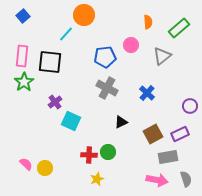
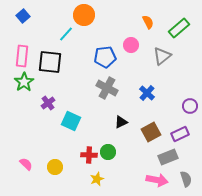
orange semicircle: rotated 24 degrees counterclockwise
purple cross: moved 7 px left, 1 px down
brown square: moved 2 px left, 2 px up
gray rectangle: rotated 12 degrees counterclockwise
yellow circle: moved 10 px right, 1 px up
